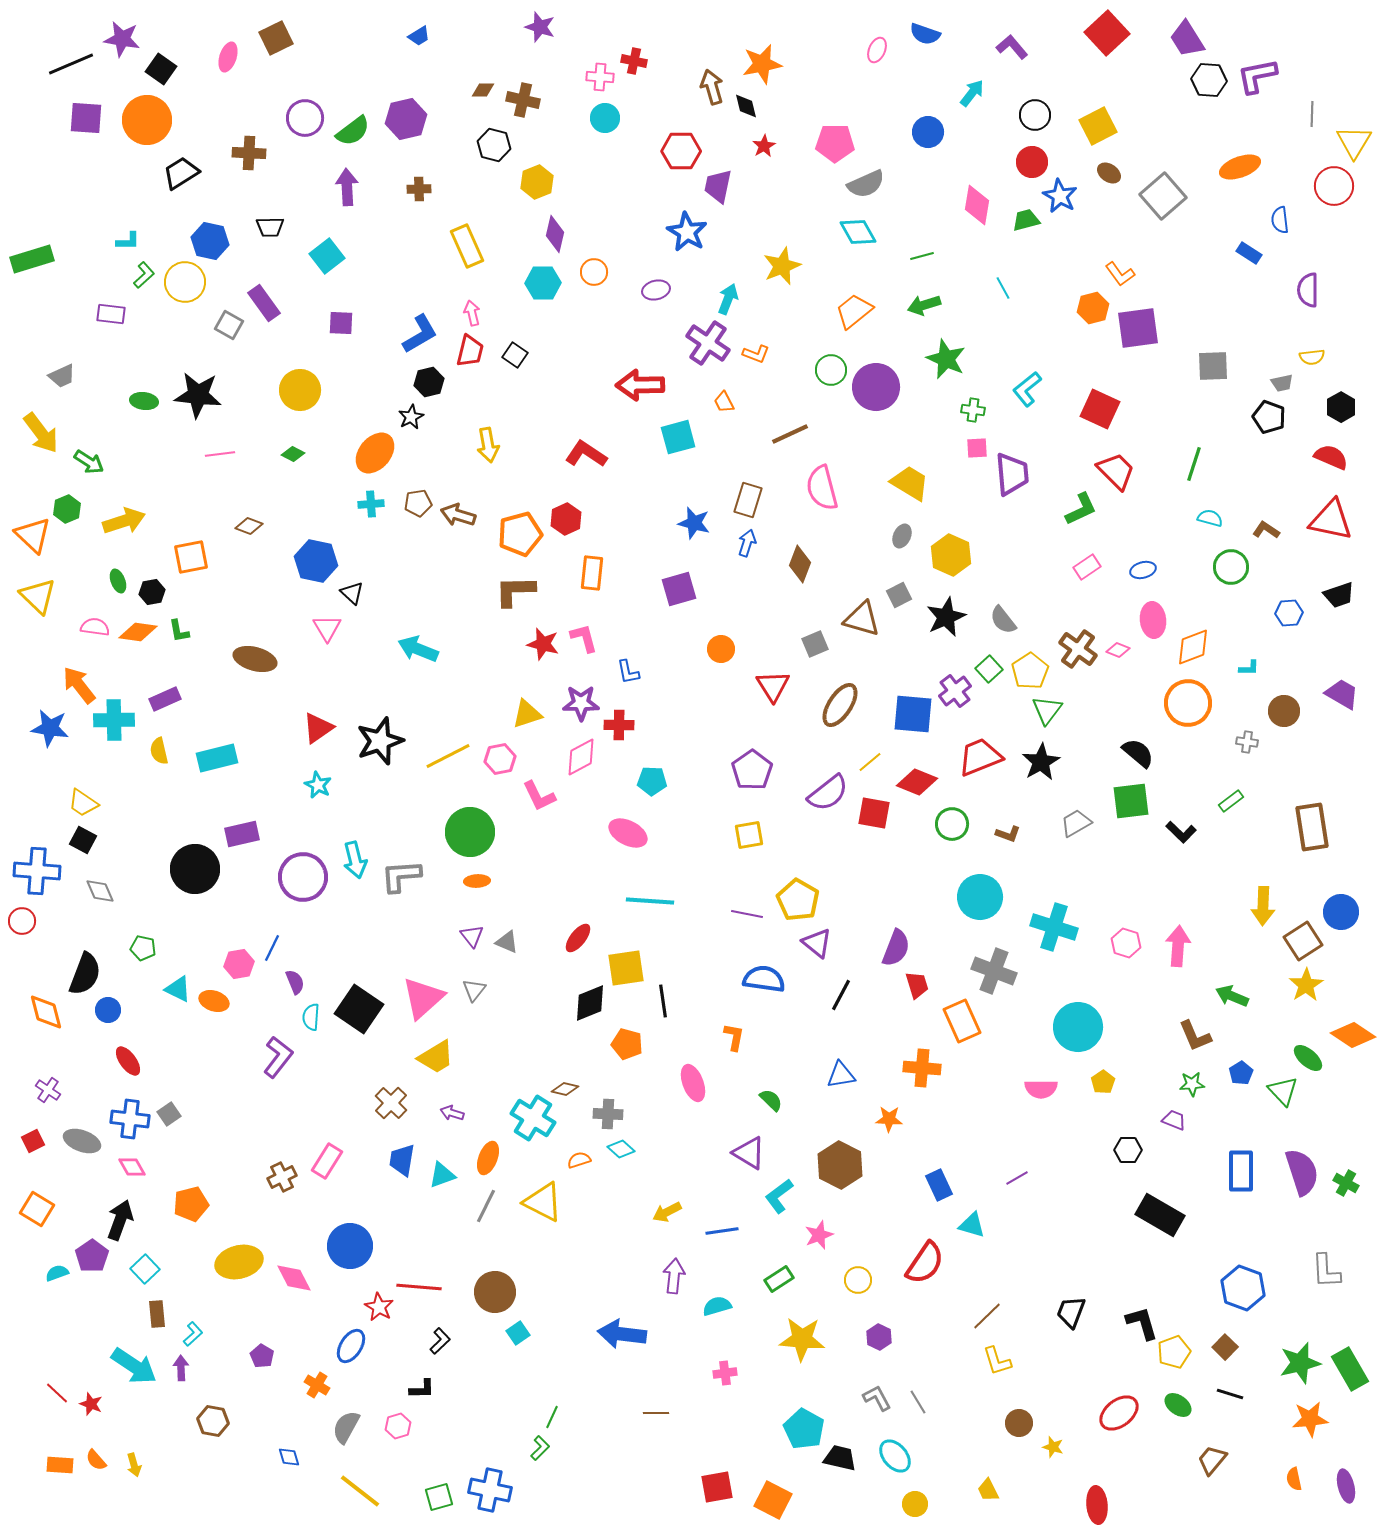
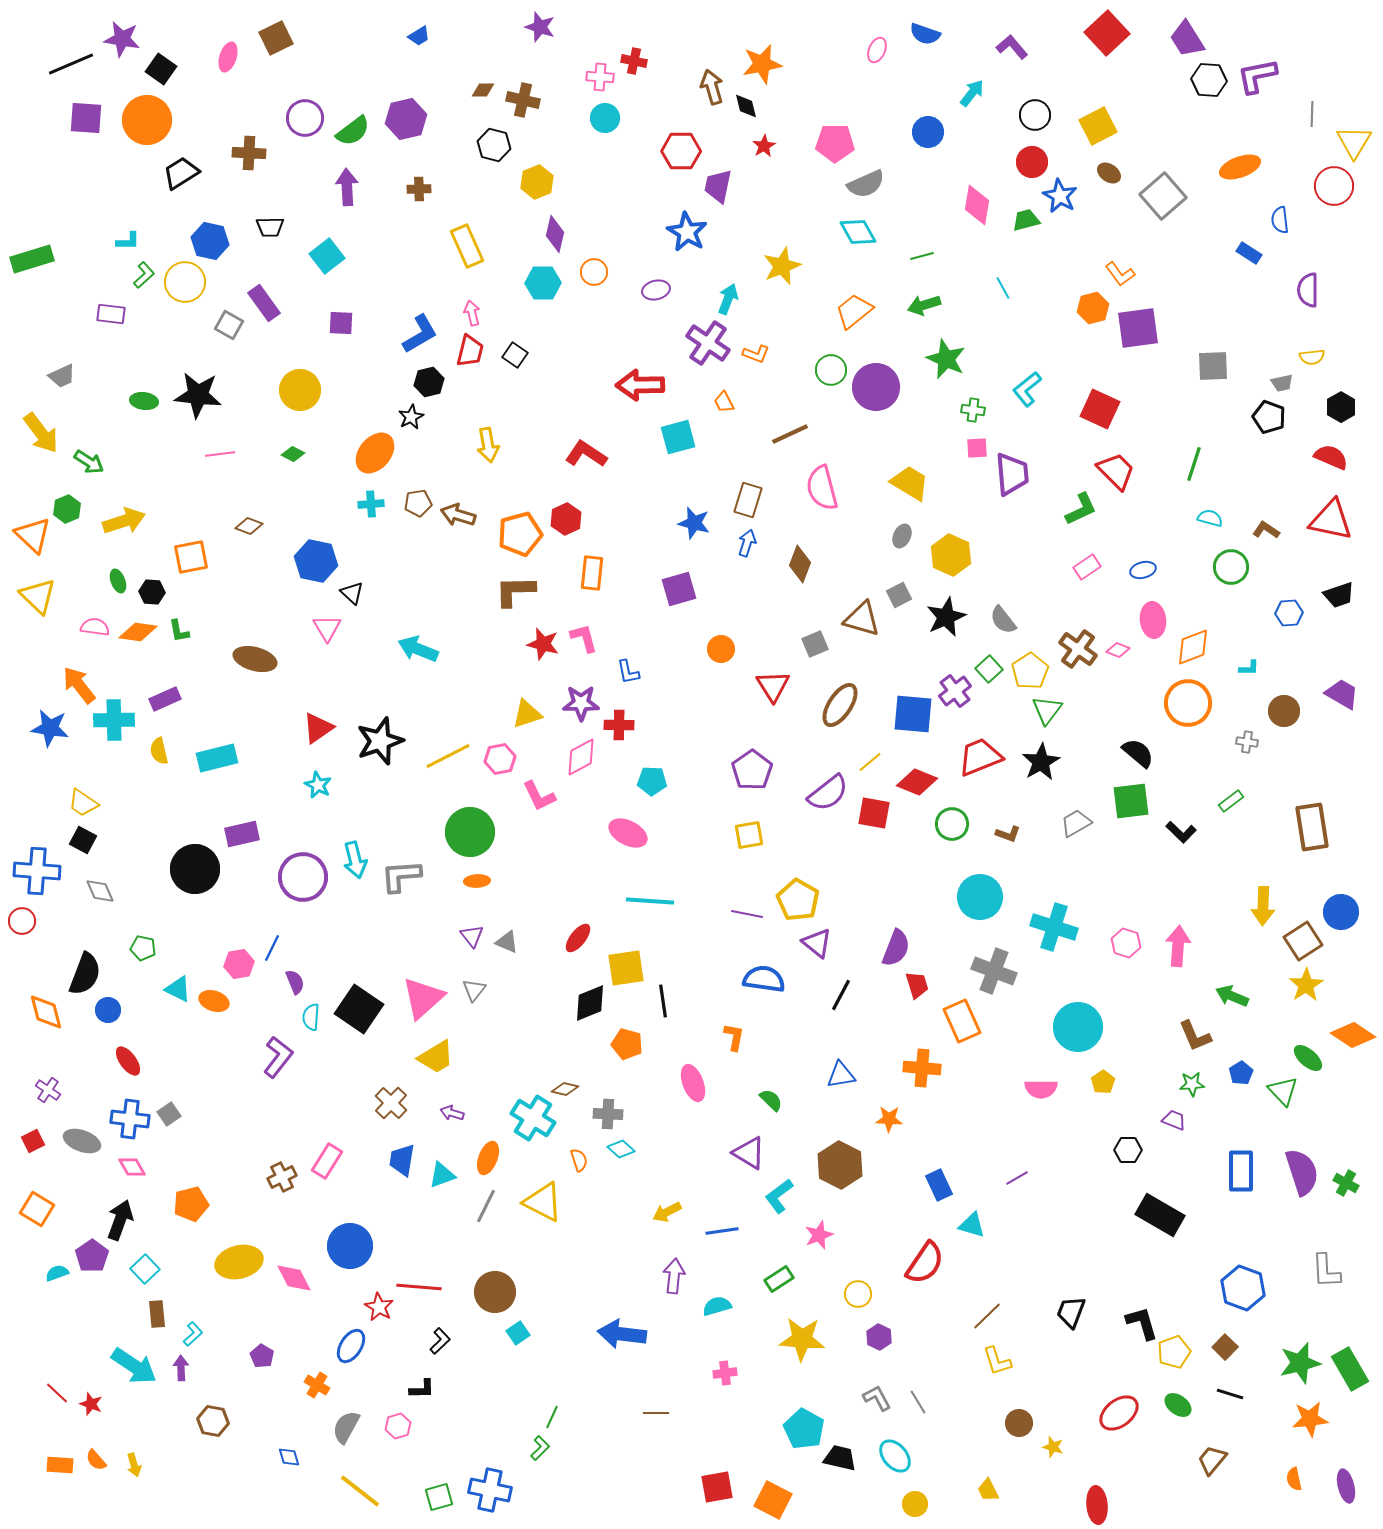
black hexagon at (152, 592): rotated 15 degrees clockwise
orange semicircle at (579, 1160): rotated 90 degrees clockwise
yellow circle at (858, 1280): moved 14 px down
